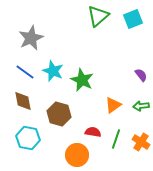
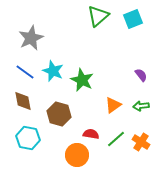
red semicircle: moved 2 px left, 2 px down
green line: rotated 30 degrees clockwise
